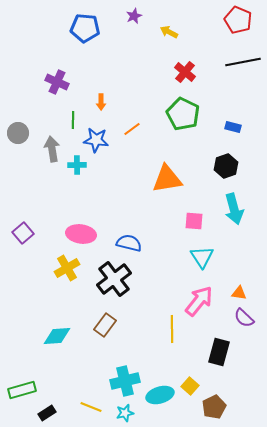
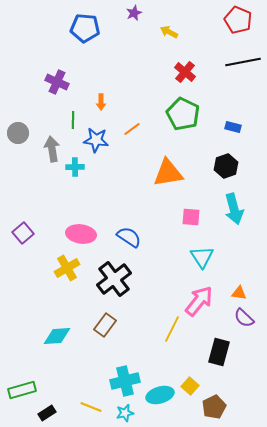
purple star at (134, 16): moved 3 px up
cyan cross at (77, 165): moved 2 px left, 2 px down
orange triangle at (167, 179): moved 1 px right, 6 px up
pink square at (194, 221): moved 3 px left, 4 px up
blue semicircle at (129, 243): moved 6 px up; rotated 20 degrees clockwise
yellow line at (172, 329): rotated 28 degrees clockwise
